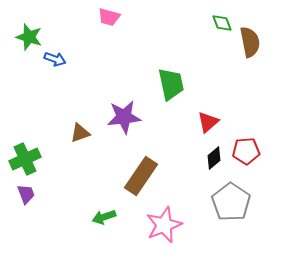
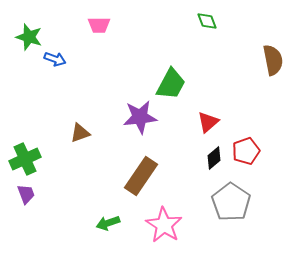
pink trapezoid: moved 10 px left, 8 px down; rotated 15 degrees counterclockwise
green diamond: moved 15 px left, 2 px up
brown semicircle: moved 23 px right, 18 px down
green trapezoid: rotated 40 degrees clockwise
purple star: moved 16 px right
red pentagon: rotated 16 degrees counterclockwise
green arrow: moved 4 px right, 6 px down
pink star: rotated 18 degrees counterclockwise
